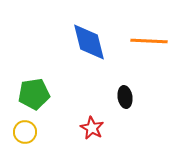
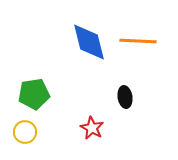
orange line: moved 11 px left
